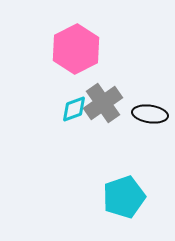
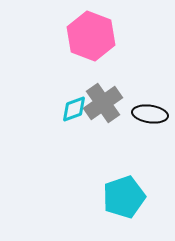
pink hexagon: moved 15 px right, 13 px up; rotated 12 degrees counterclockwise
